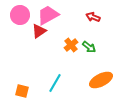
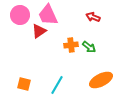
pink trapezoid: rotated 85 degrees counterclockwise
orange cross: rotated 32 degrees clockwise
cyan line: moved 2 px right, 2 px down
orange square: moved 2 px right, 7 px up
